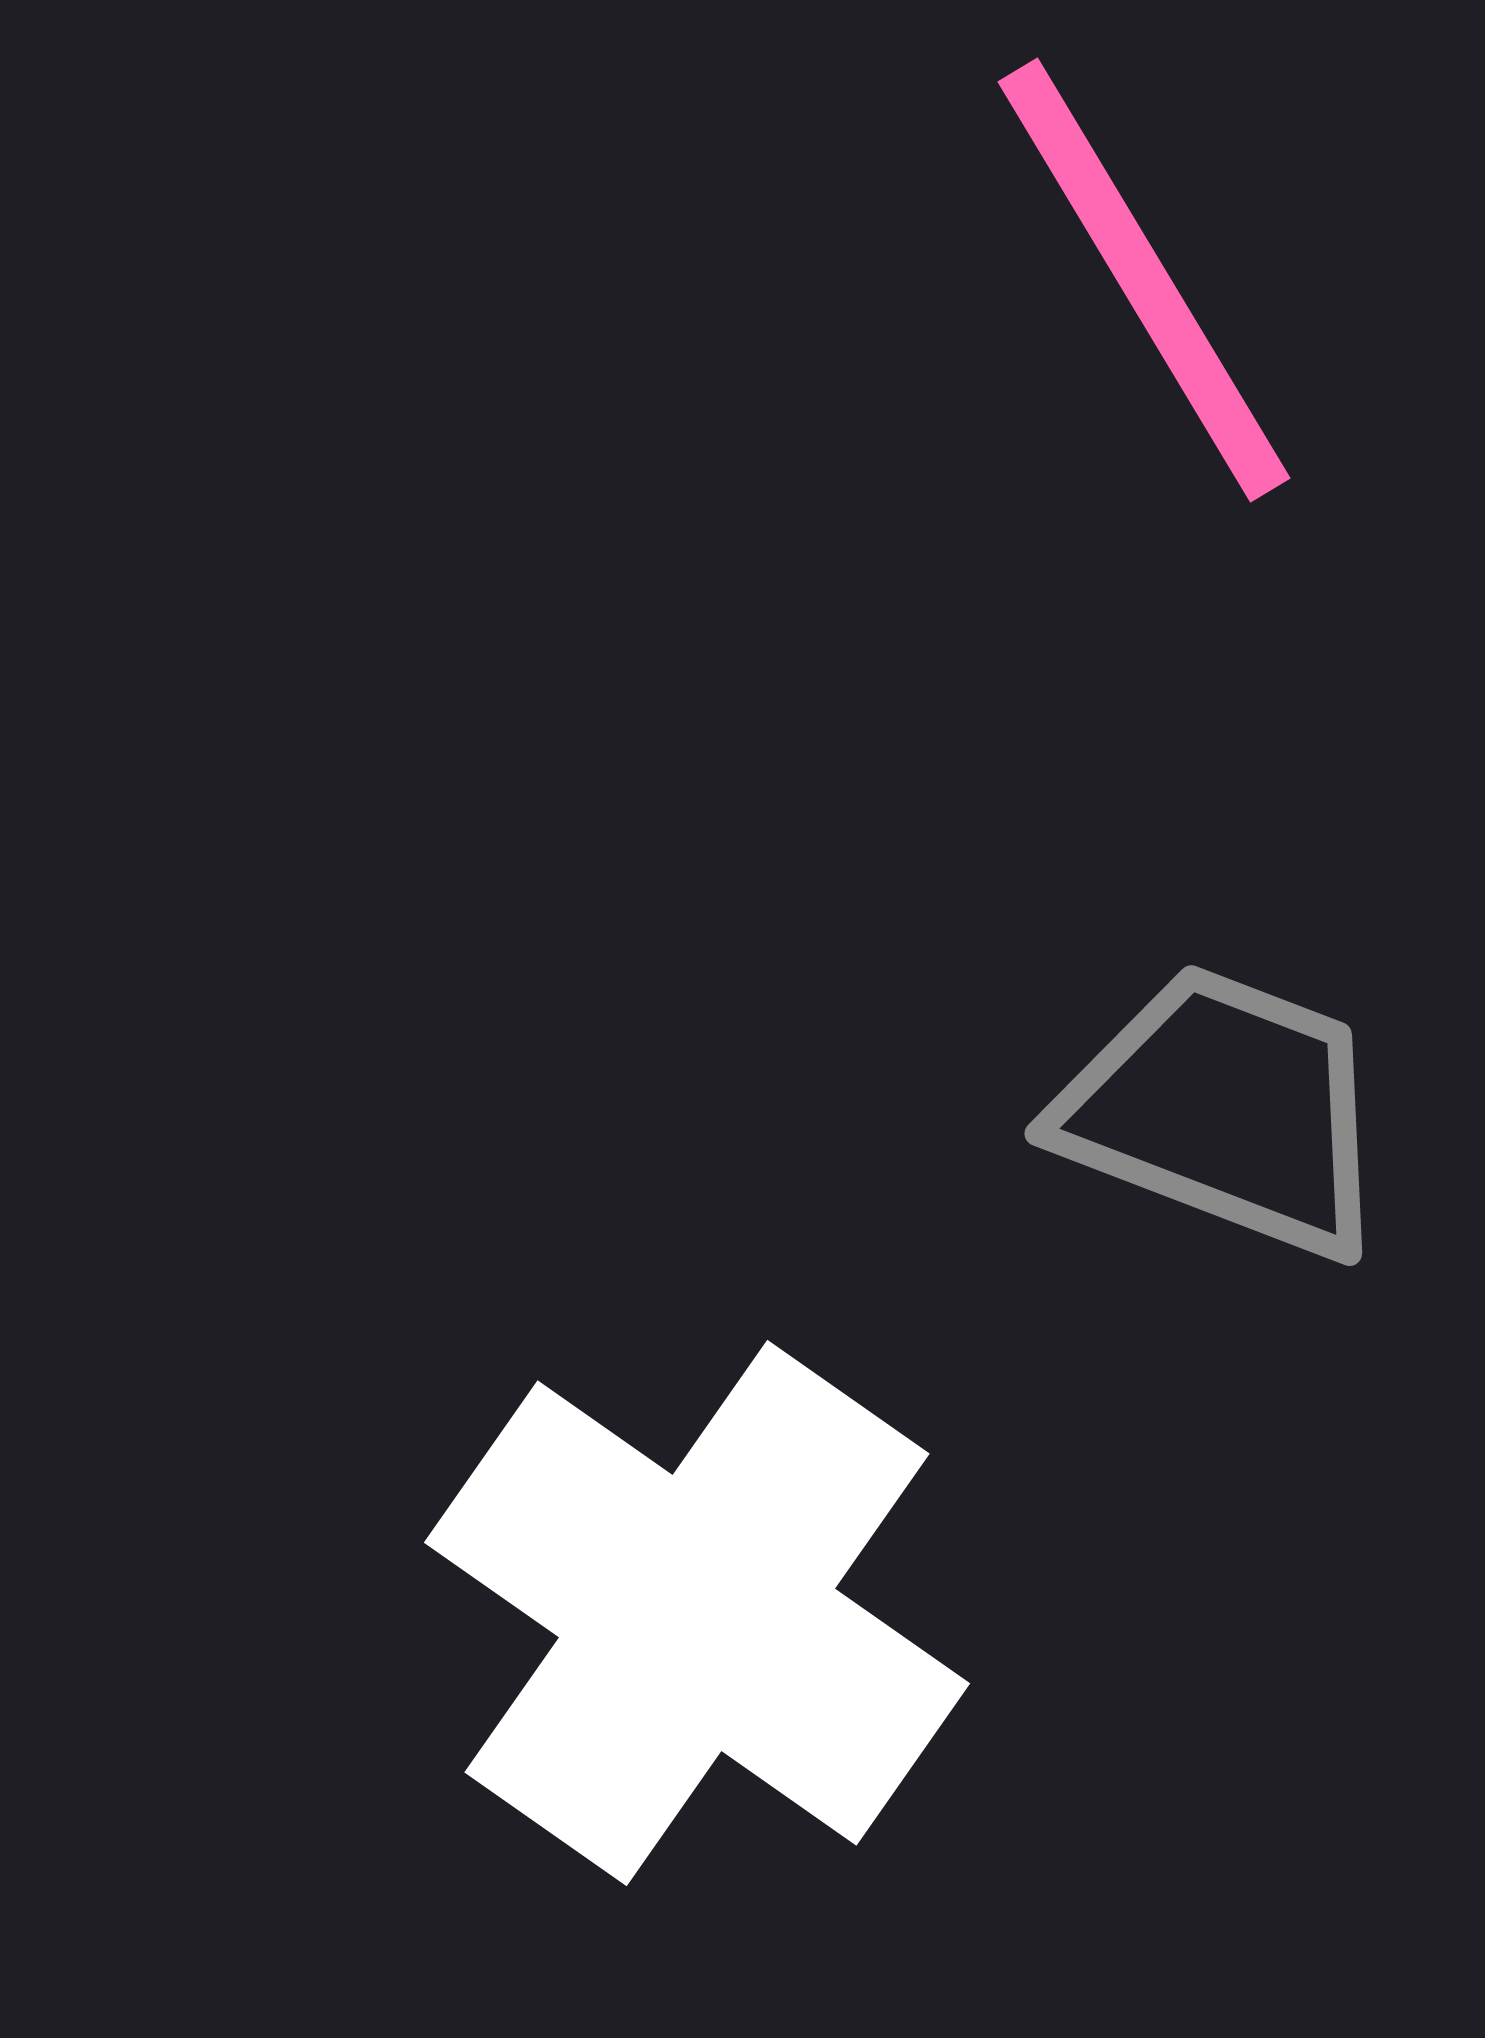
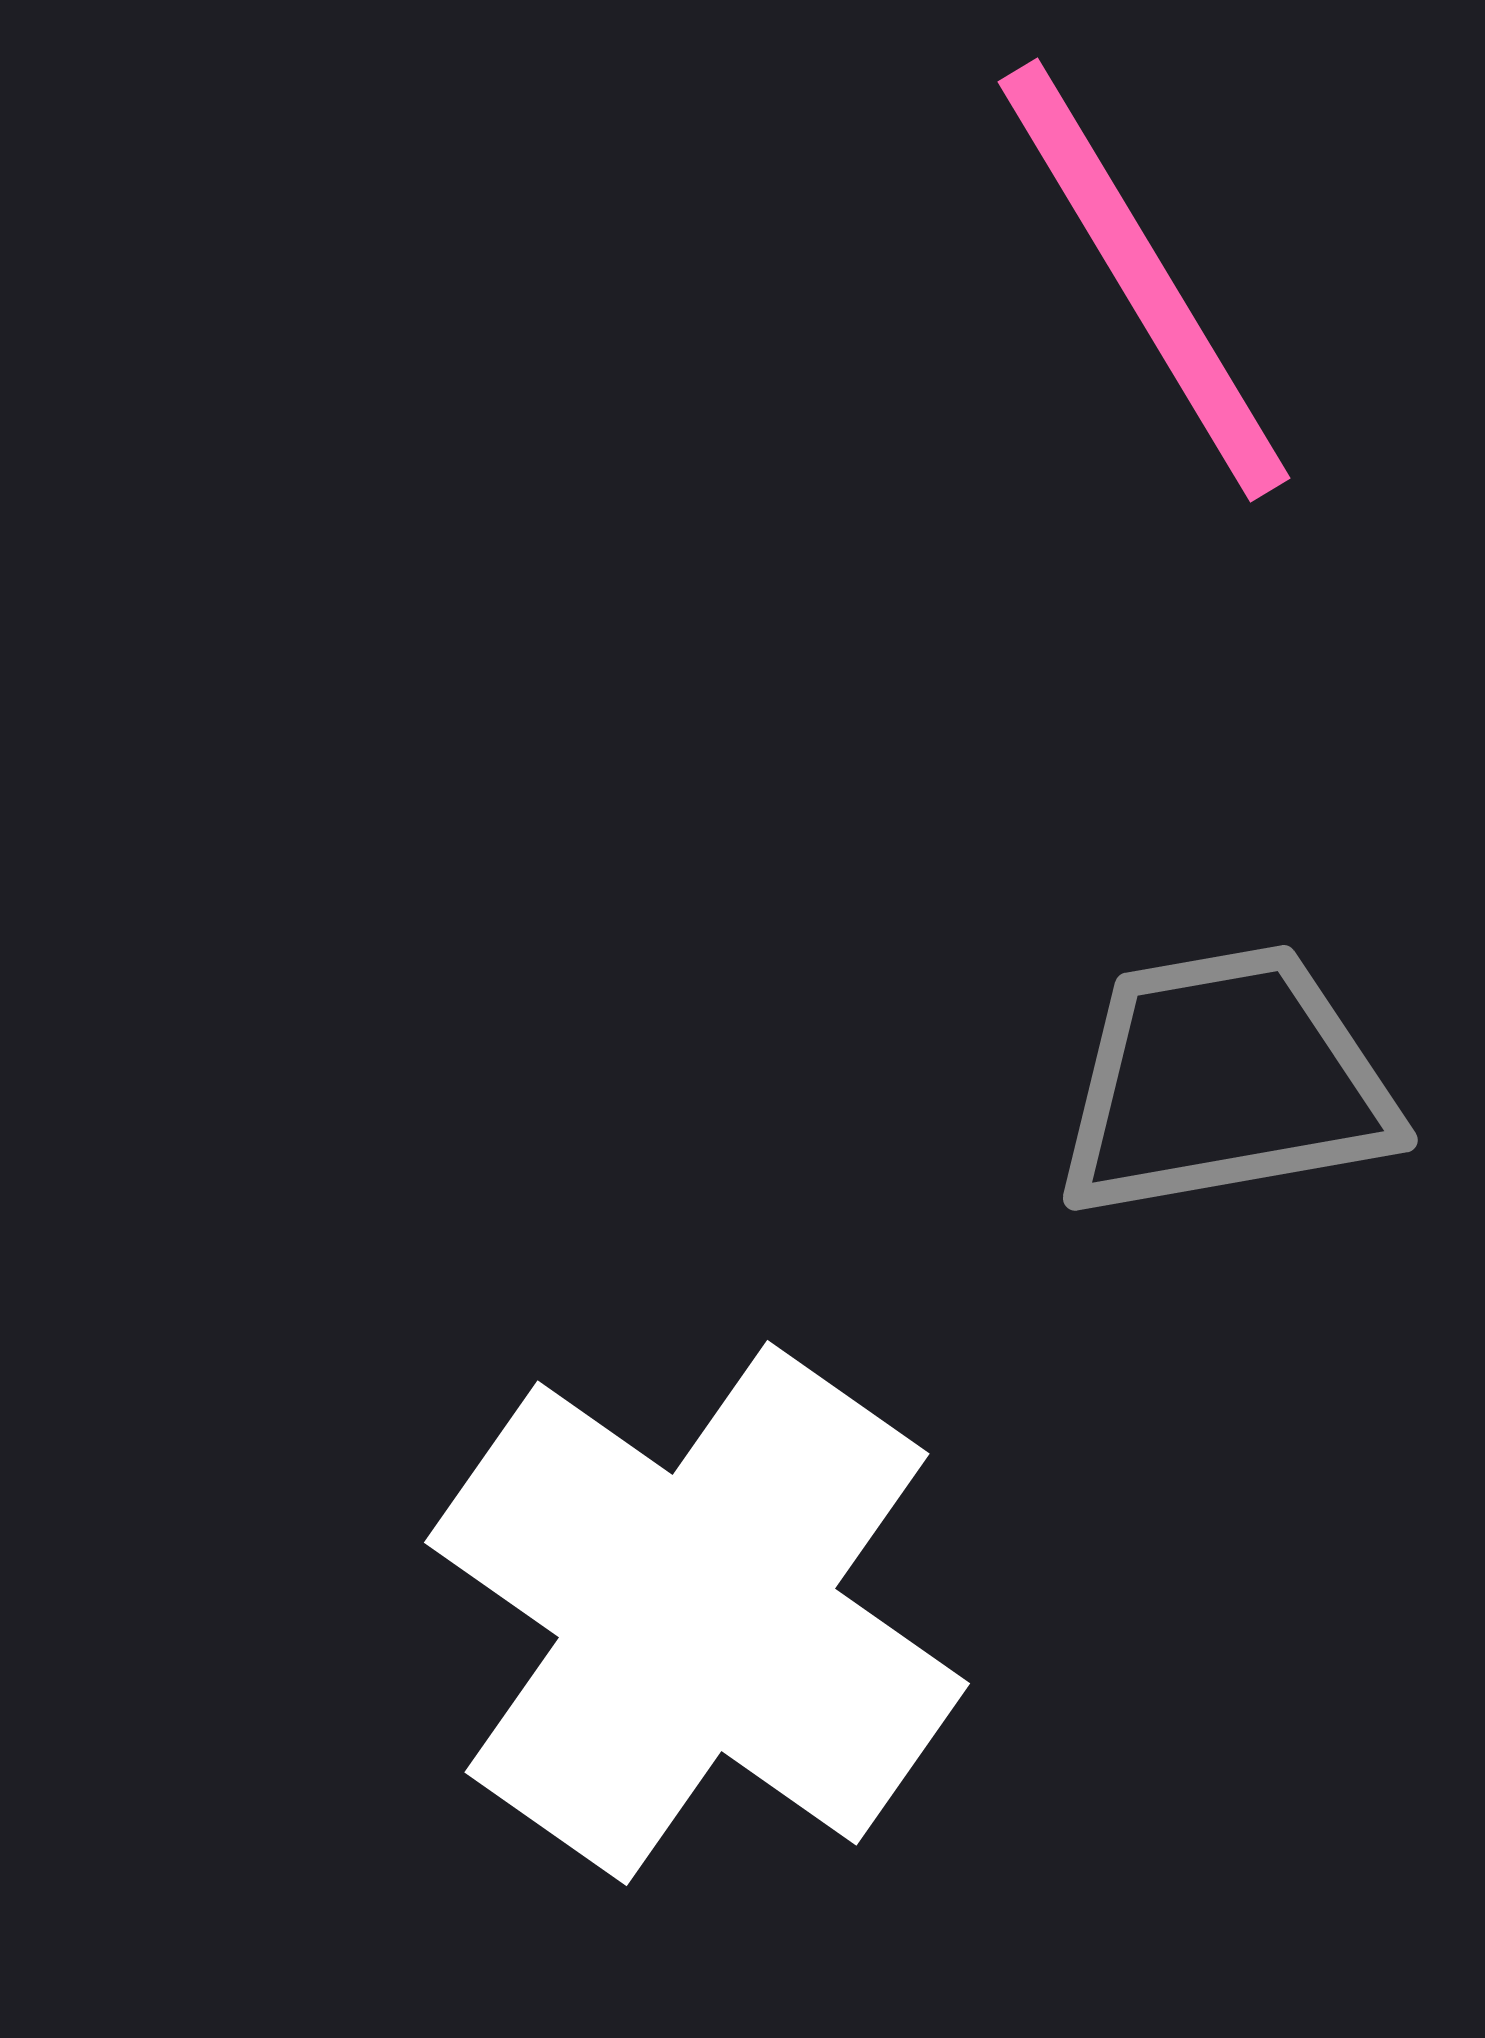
gray trapezoid: moved 29 px up; rotated 31 degrees counterclockwise
